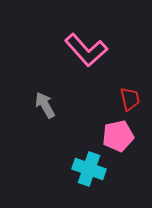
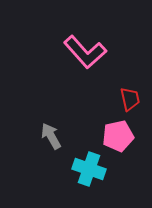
pink L-shape: moved 1 px left, 2 px down
gray arrow: moved 6 px right, 31 px down
